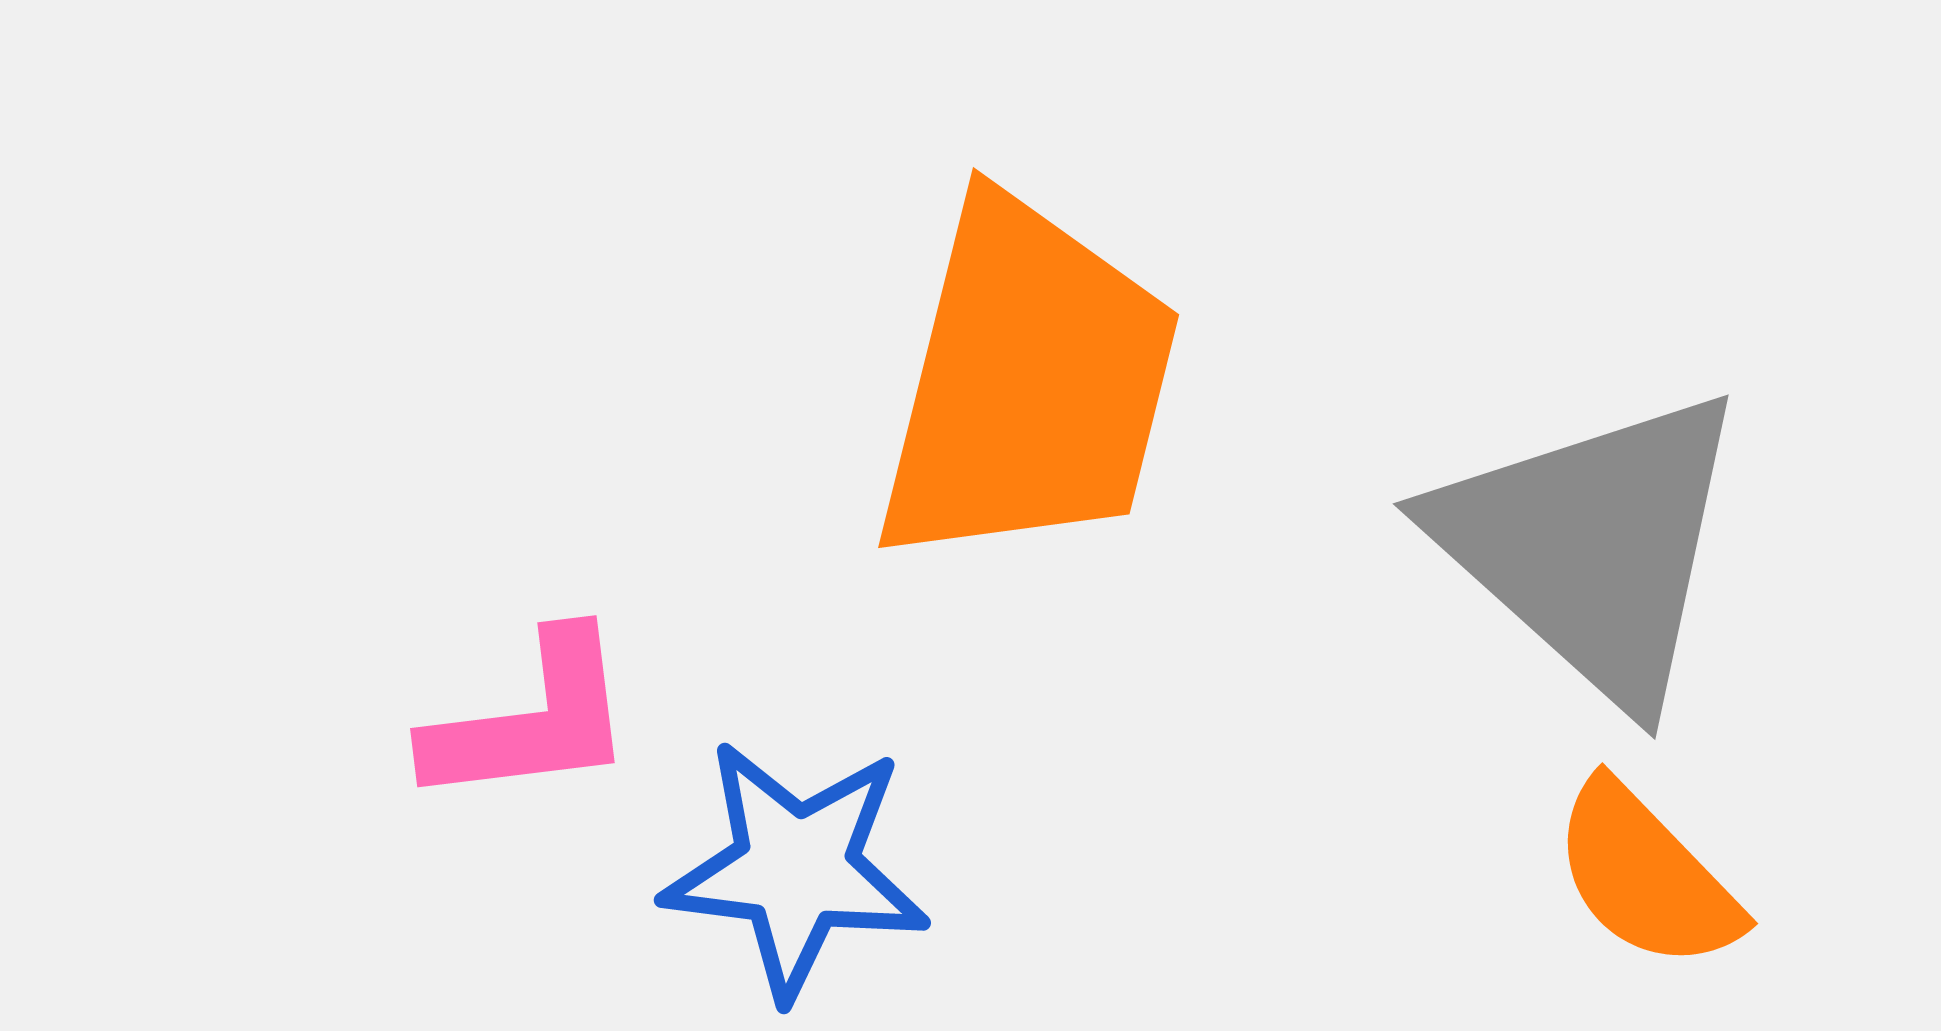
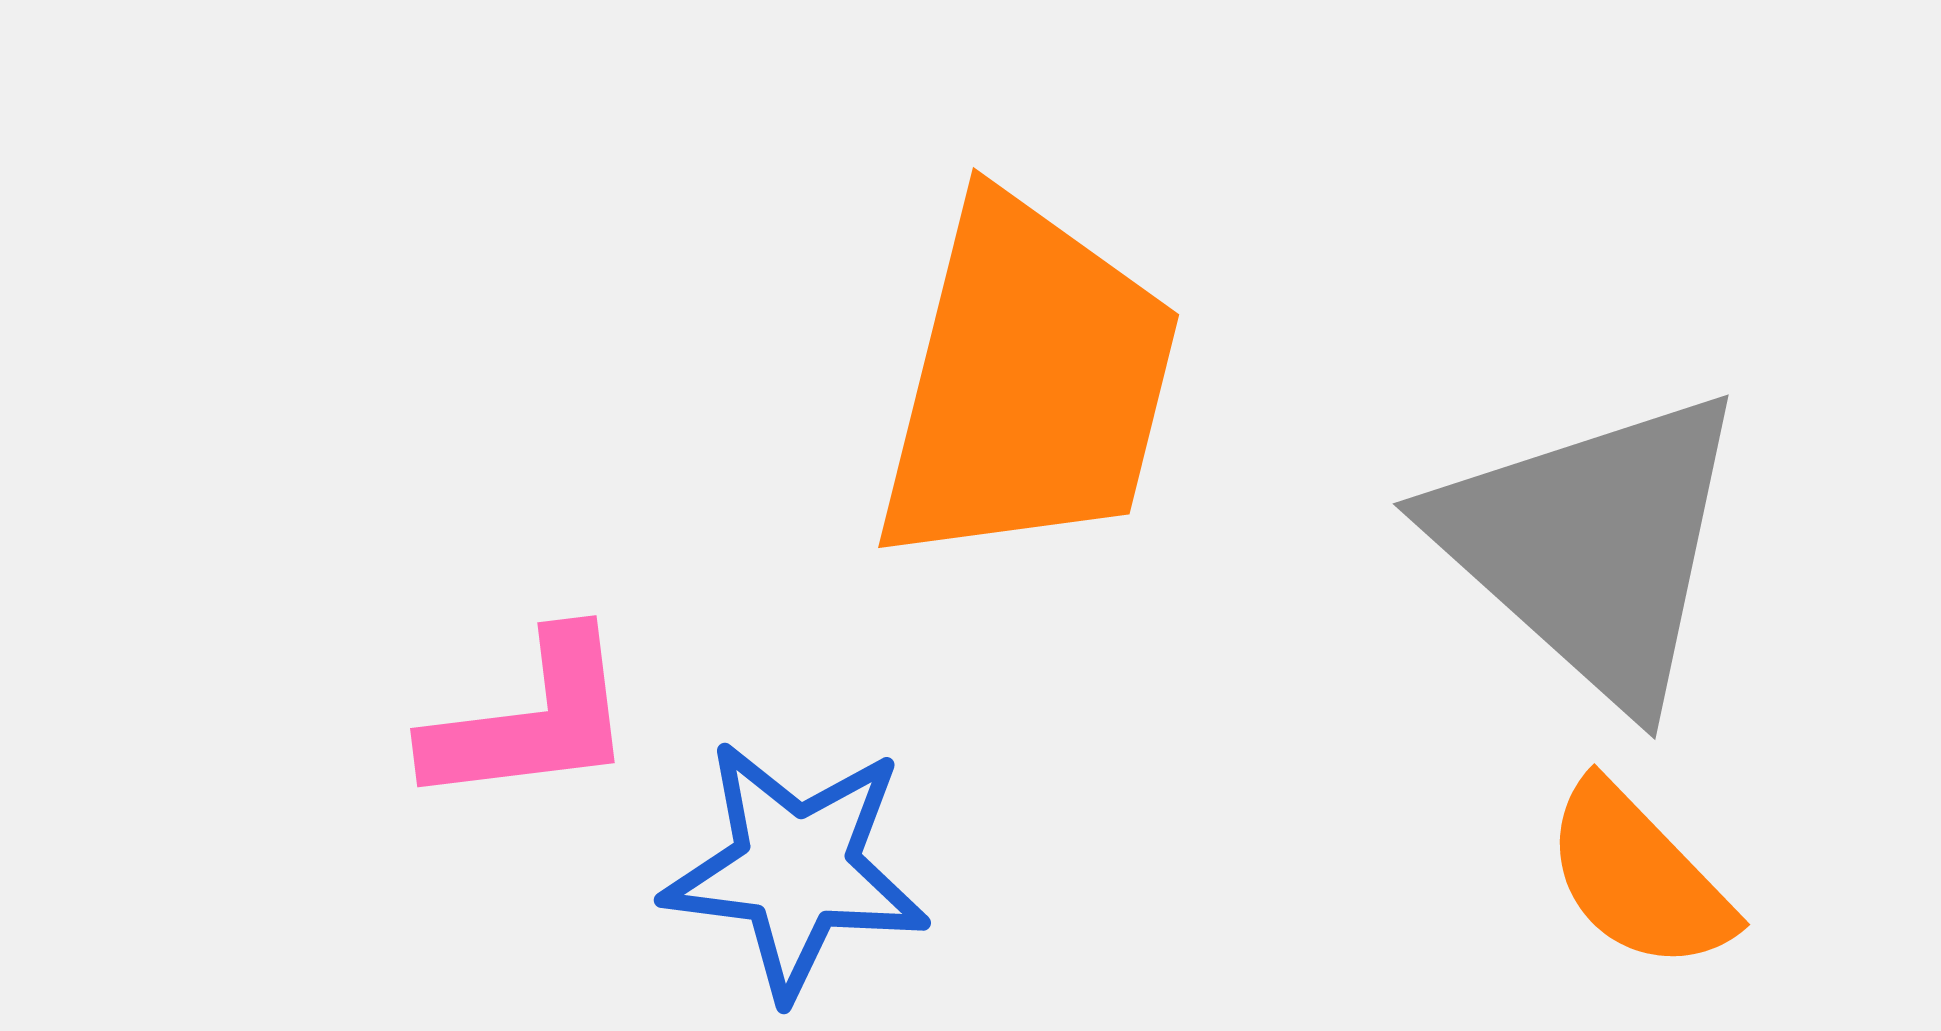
orange semicircle: moved 8 px left, 1 px down
